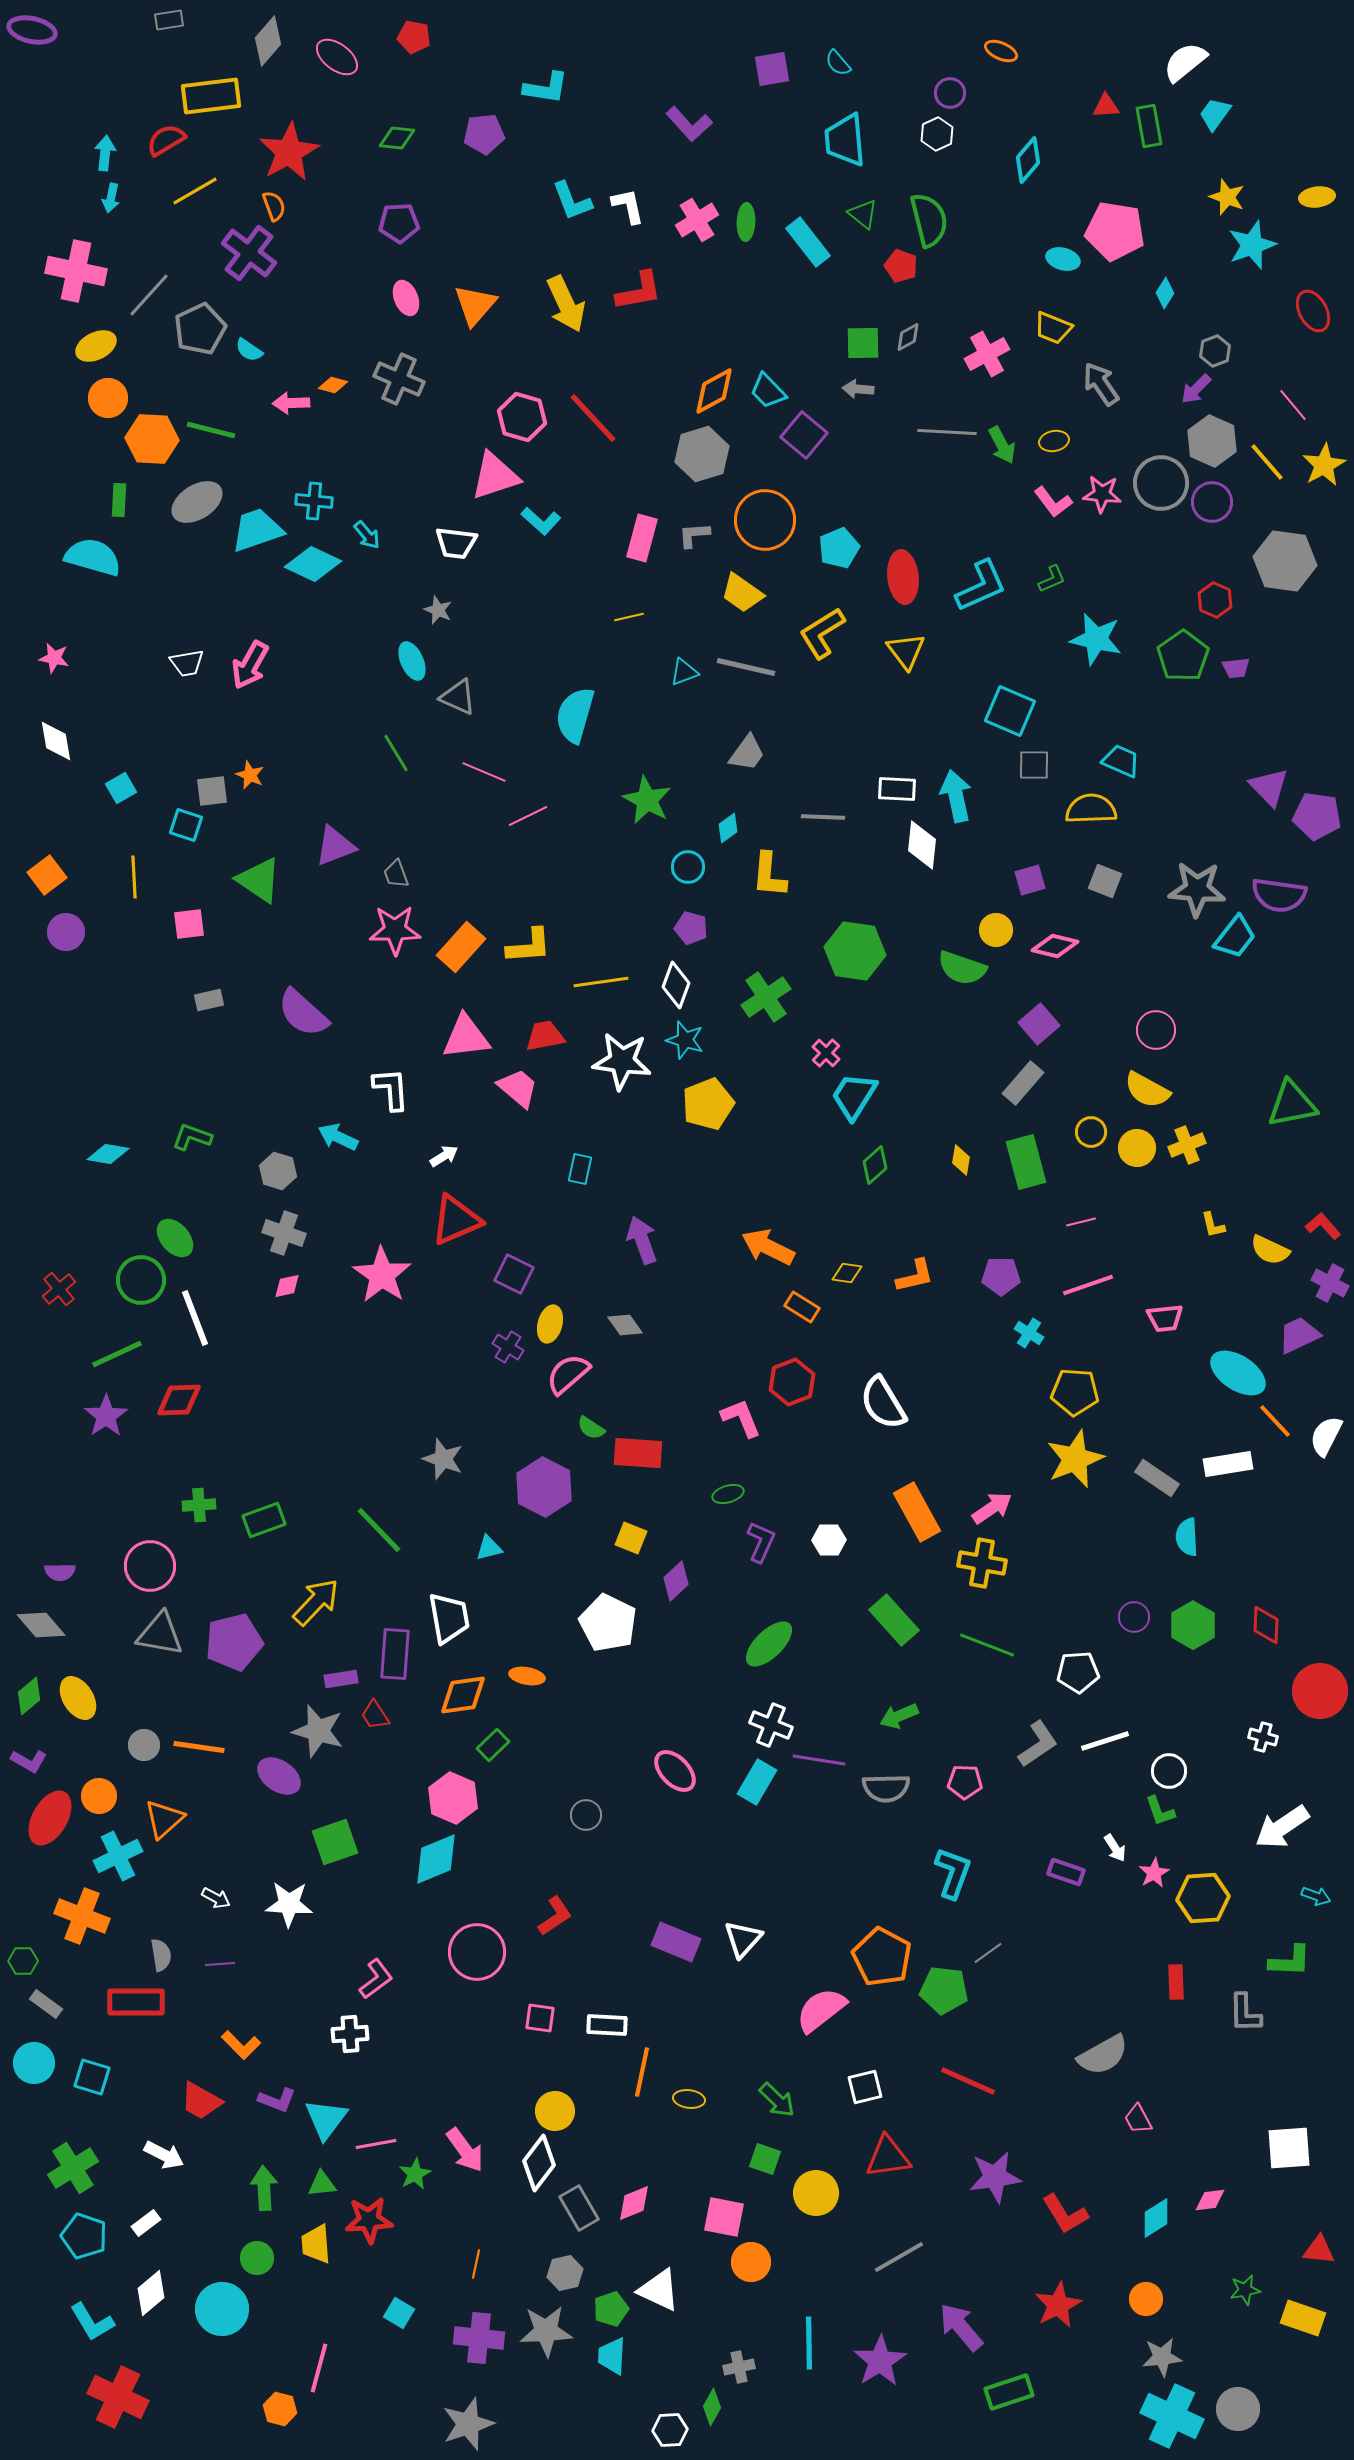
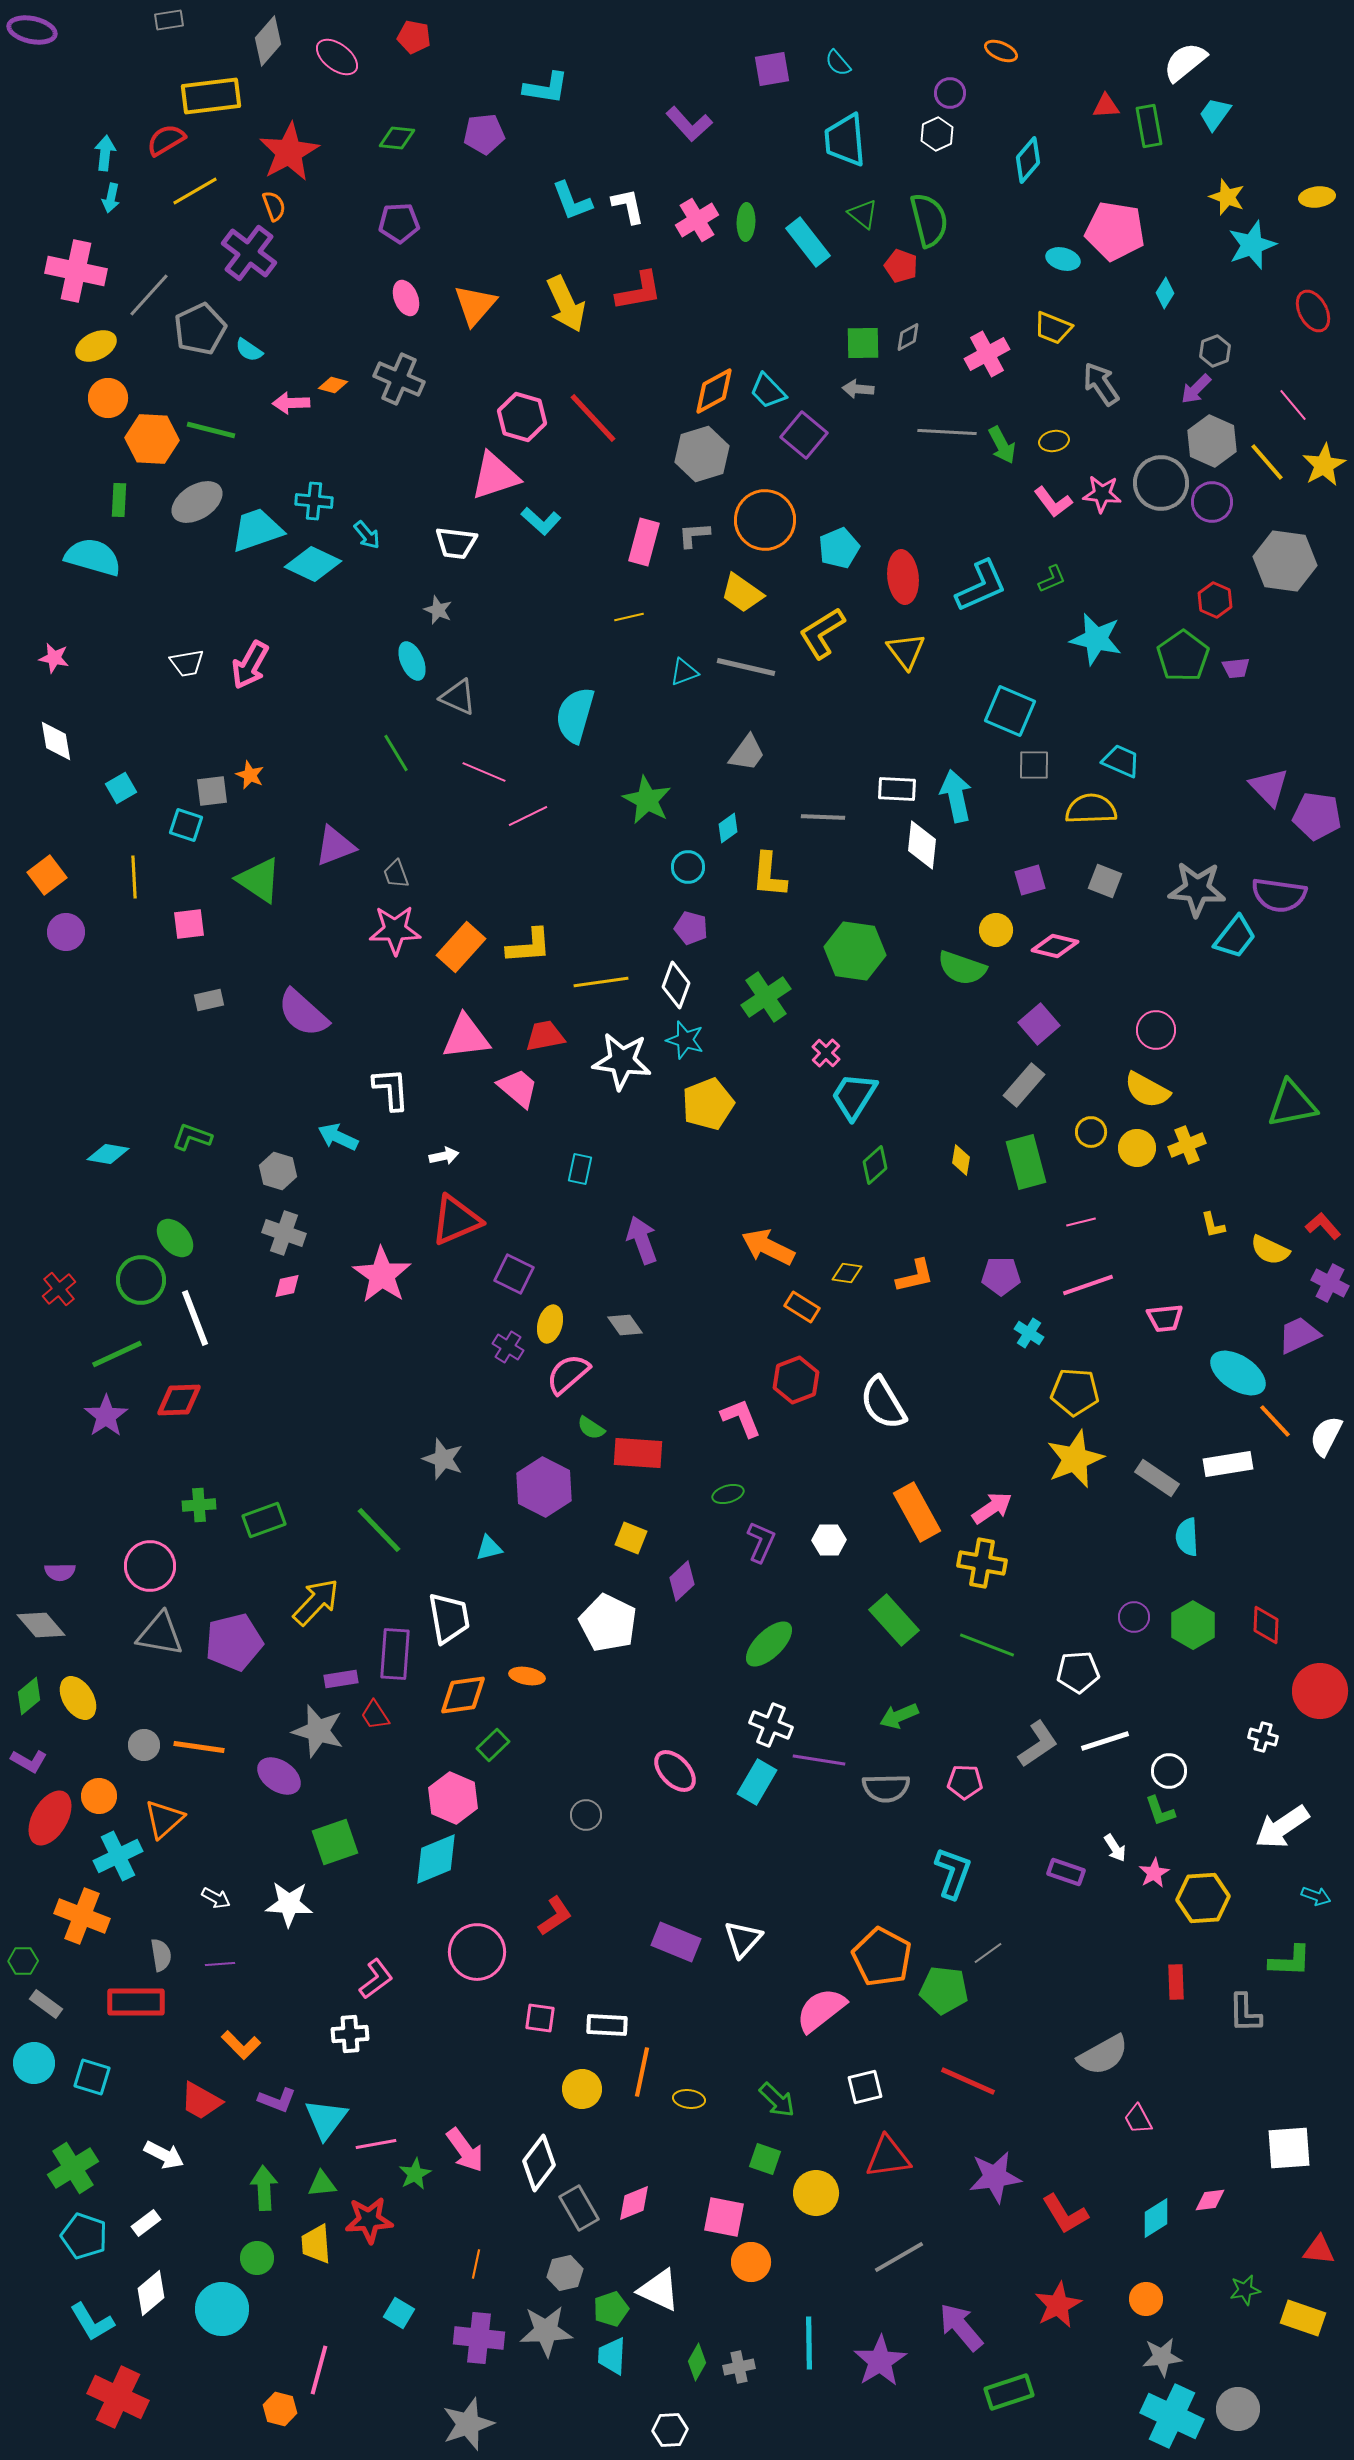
pink rectangle at (642, 538): moved 2 px right, 4 px down
gray rectangle at (1023, 1083): moved 1 px right, 2 px down
white arrow at (444, 1156): rotated 20 degrees clockwise
red hexagon at (792, 1382): moved 4 px right, 2 px up
purple diamond at (676, 1581): moved 6 px right
yellow circle at (555, 2111): moved 27 px right, 22 px up
pink line at (319, 2368): moved 2 px down
green diamond at (712, 2407): moved 15 px left, 45 px up
